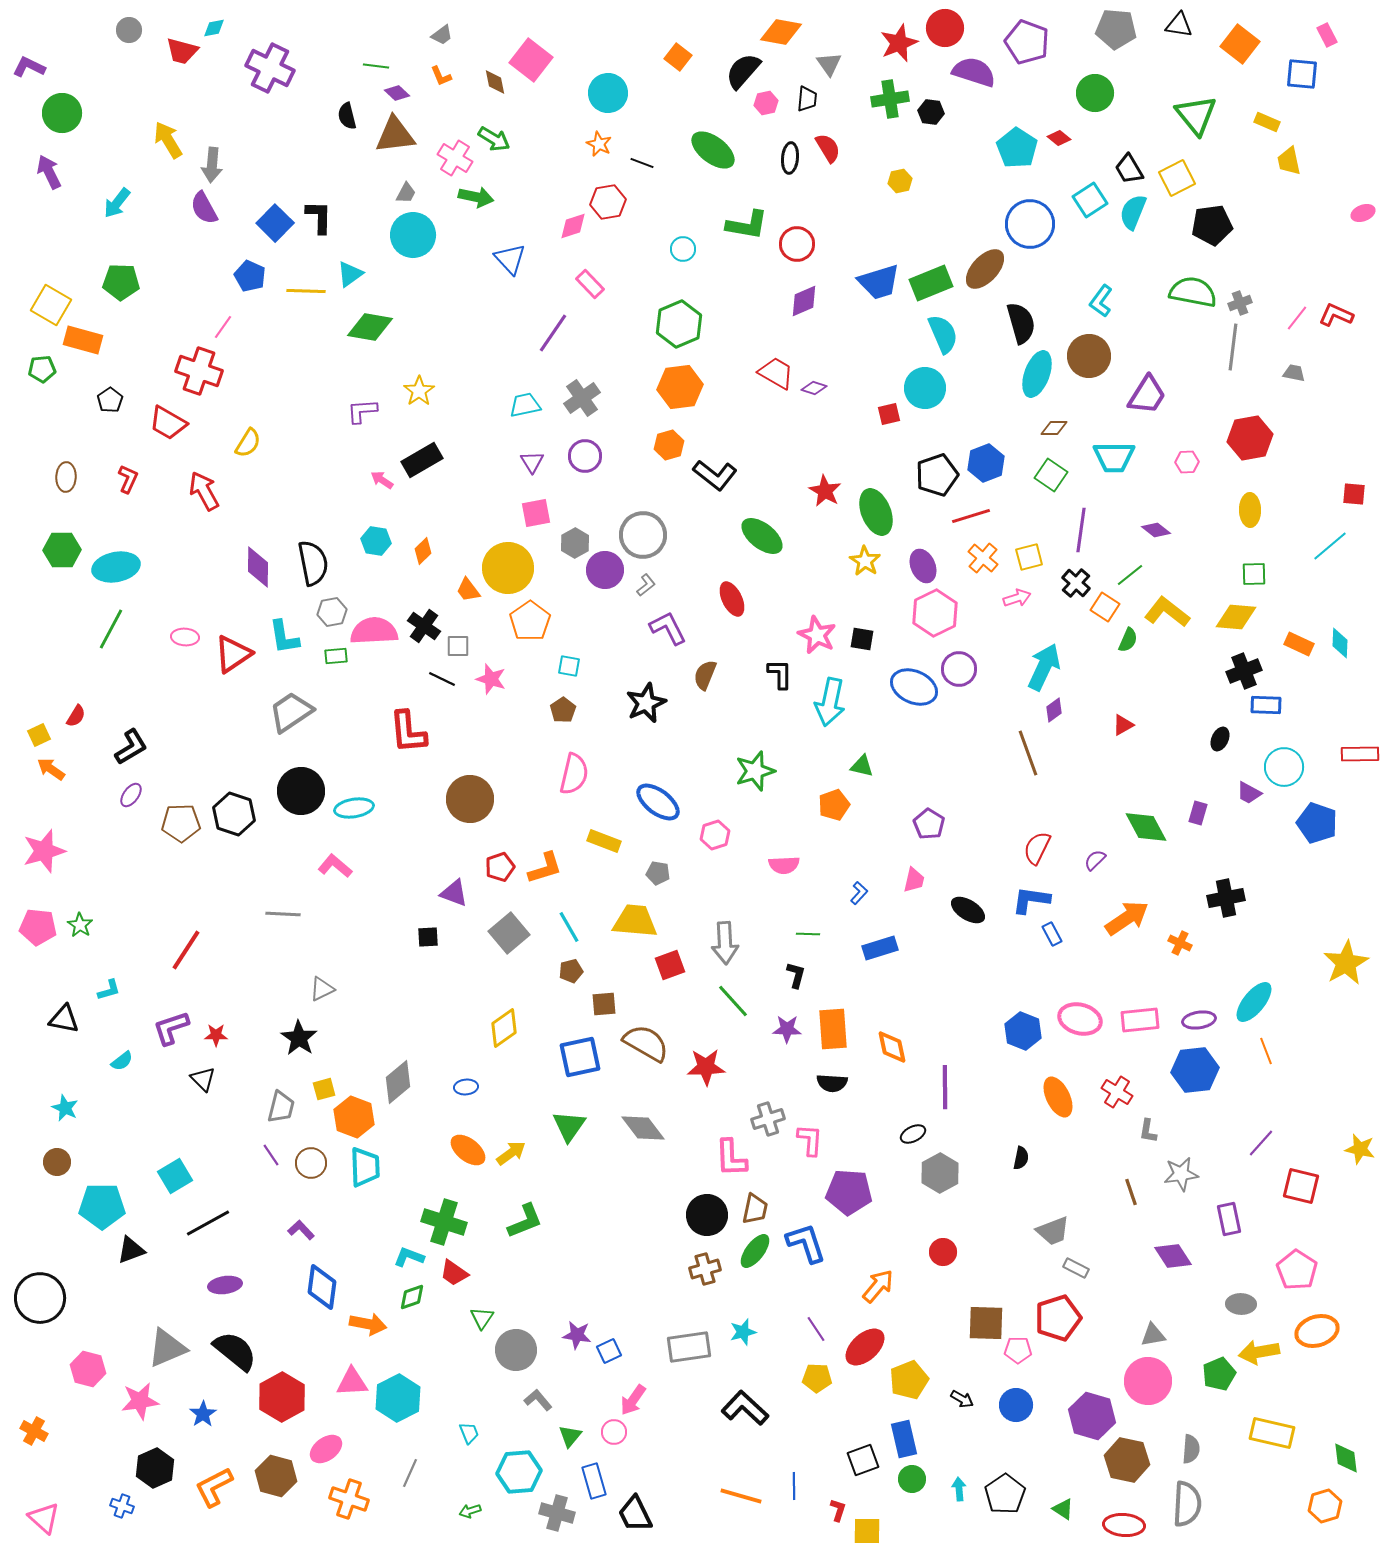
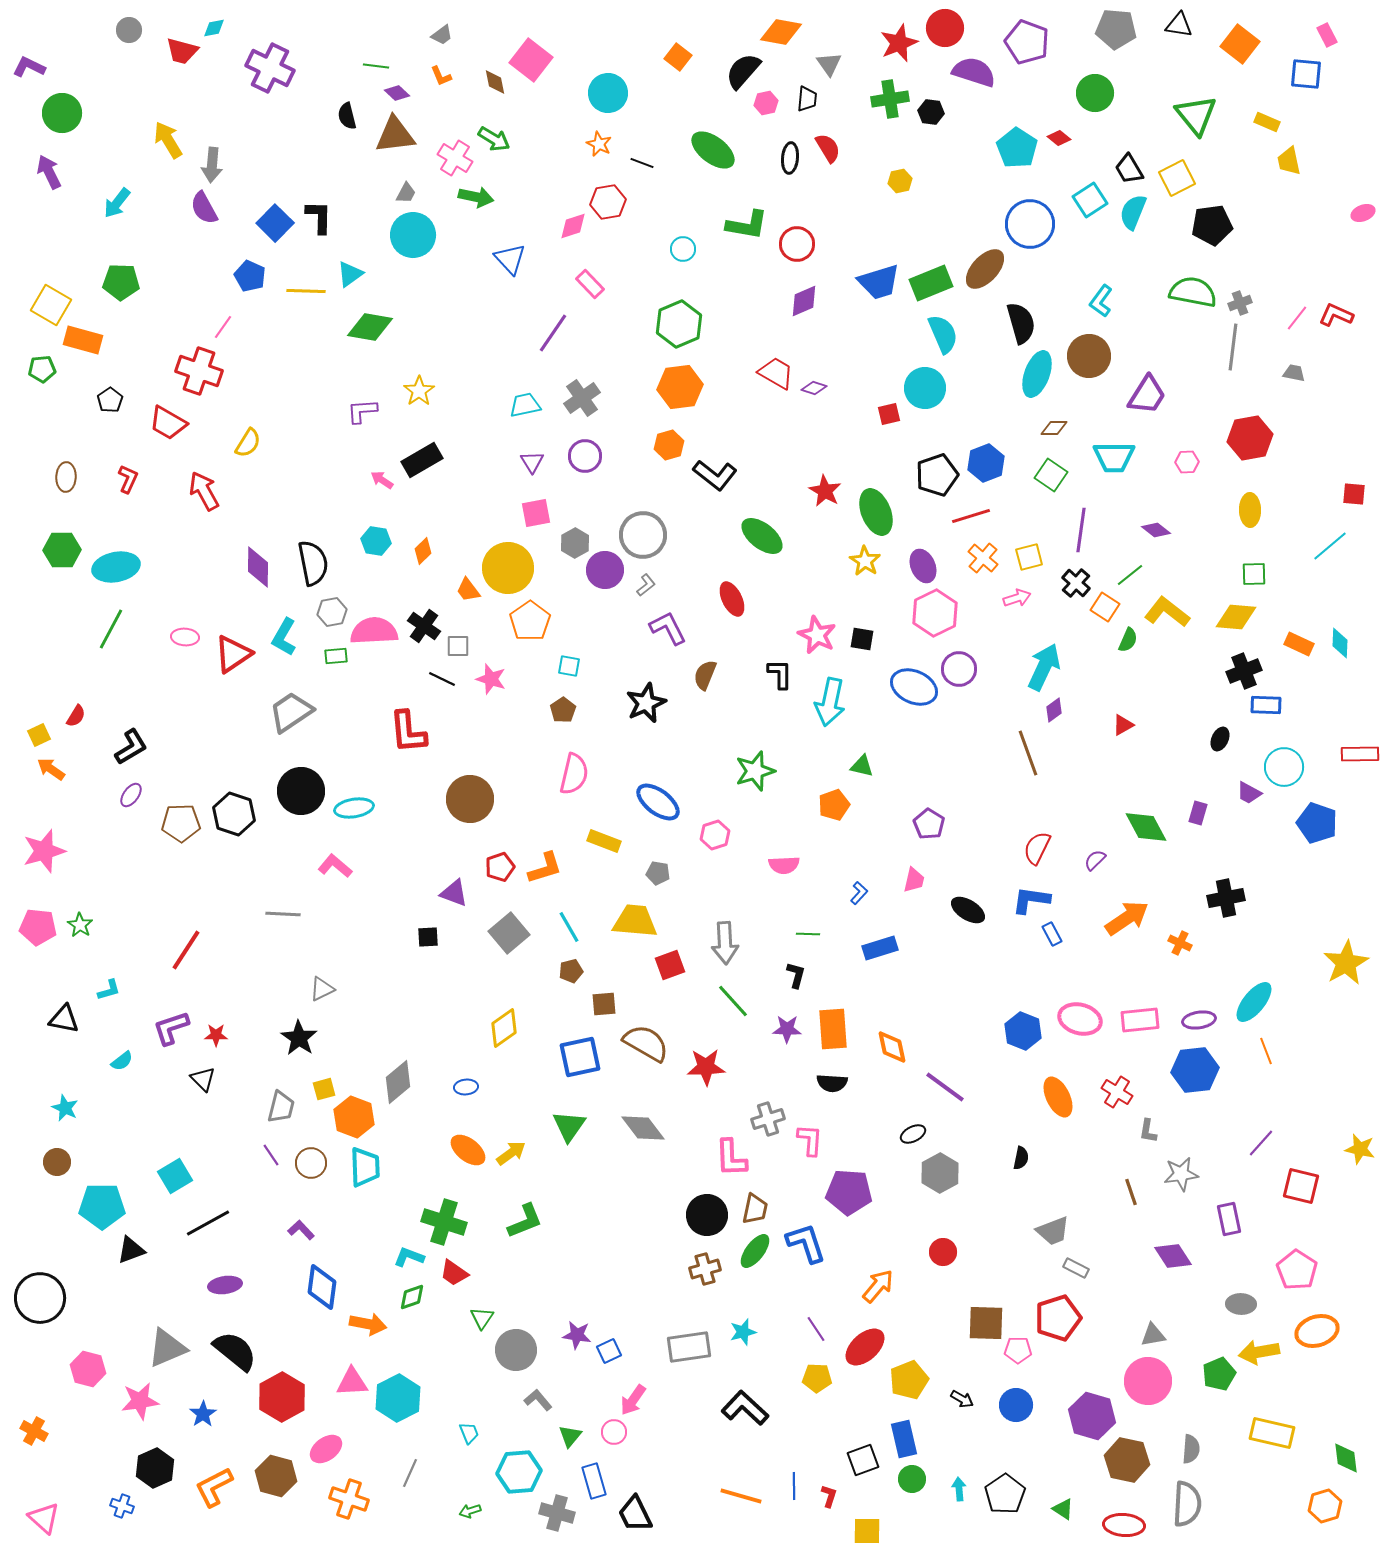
blue square at (1302, 74): moved 4 px right
cyan L-shape at (284, 637): rotated 39 degrees clockwise
purple line at (945, 1087): rotated 54 degrees counterclockwise
red L-shape at (838, 1510): moved 9 px left, 14 px up
